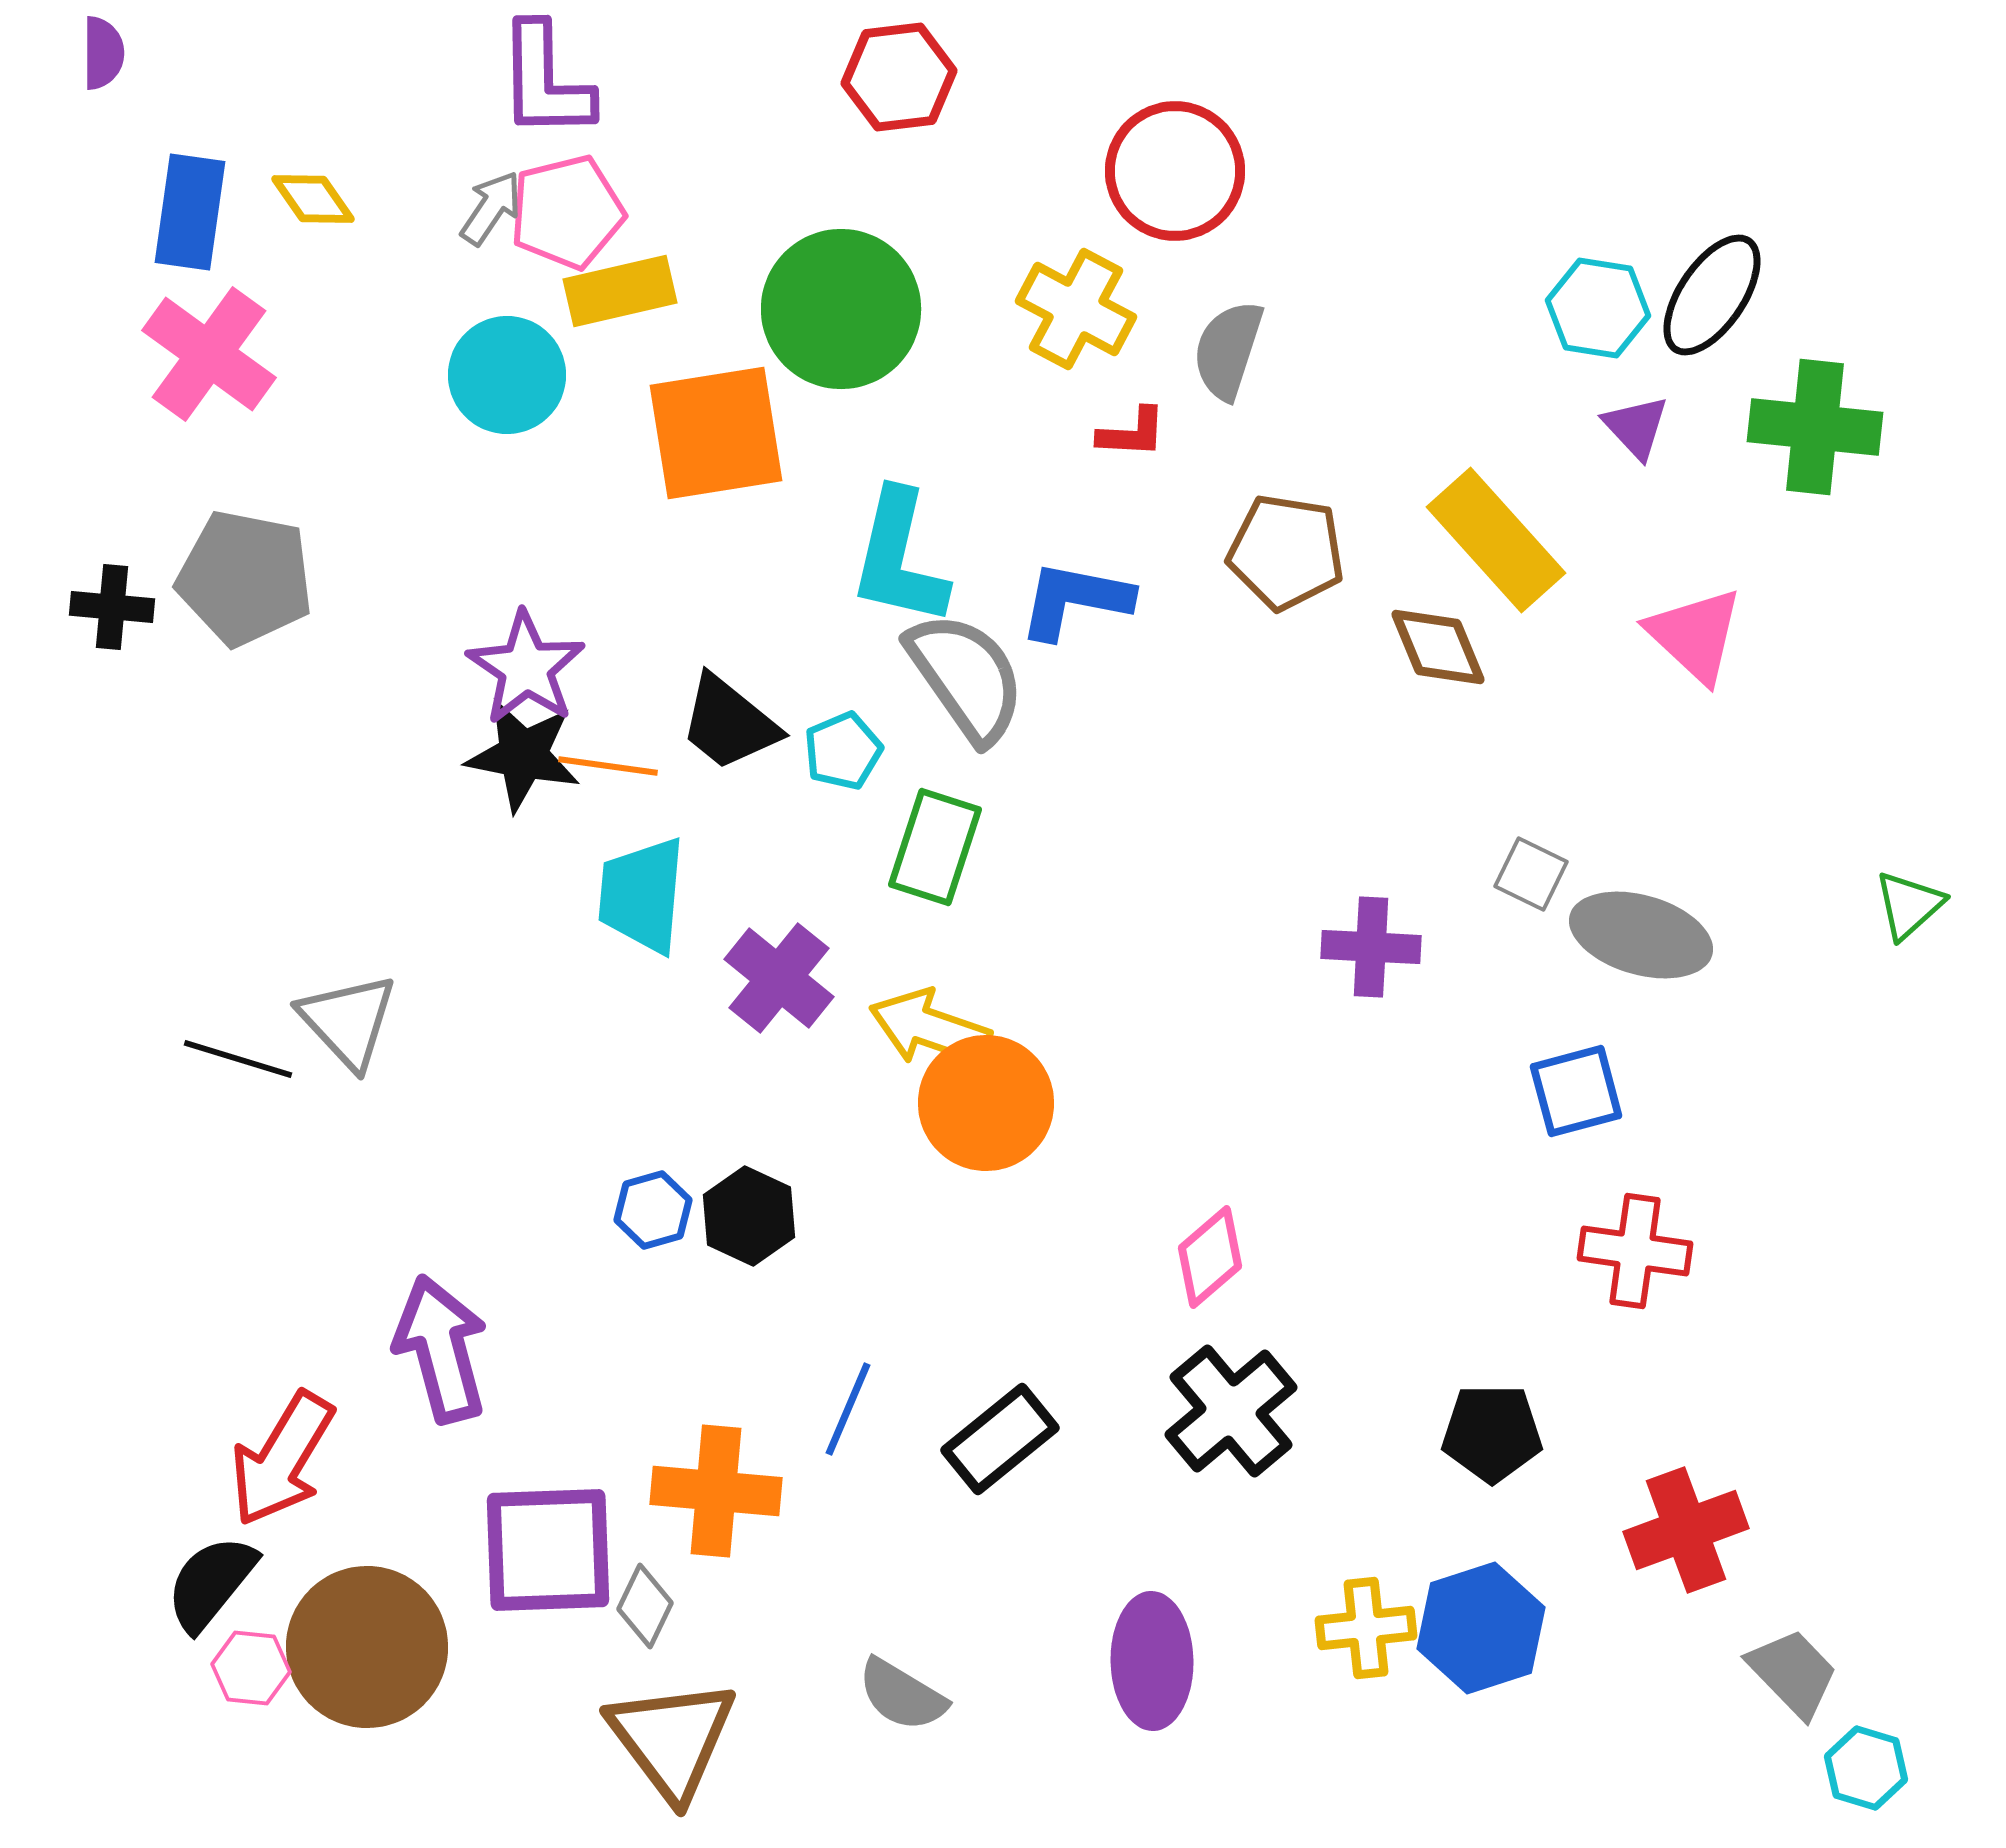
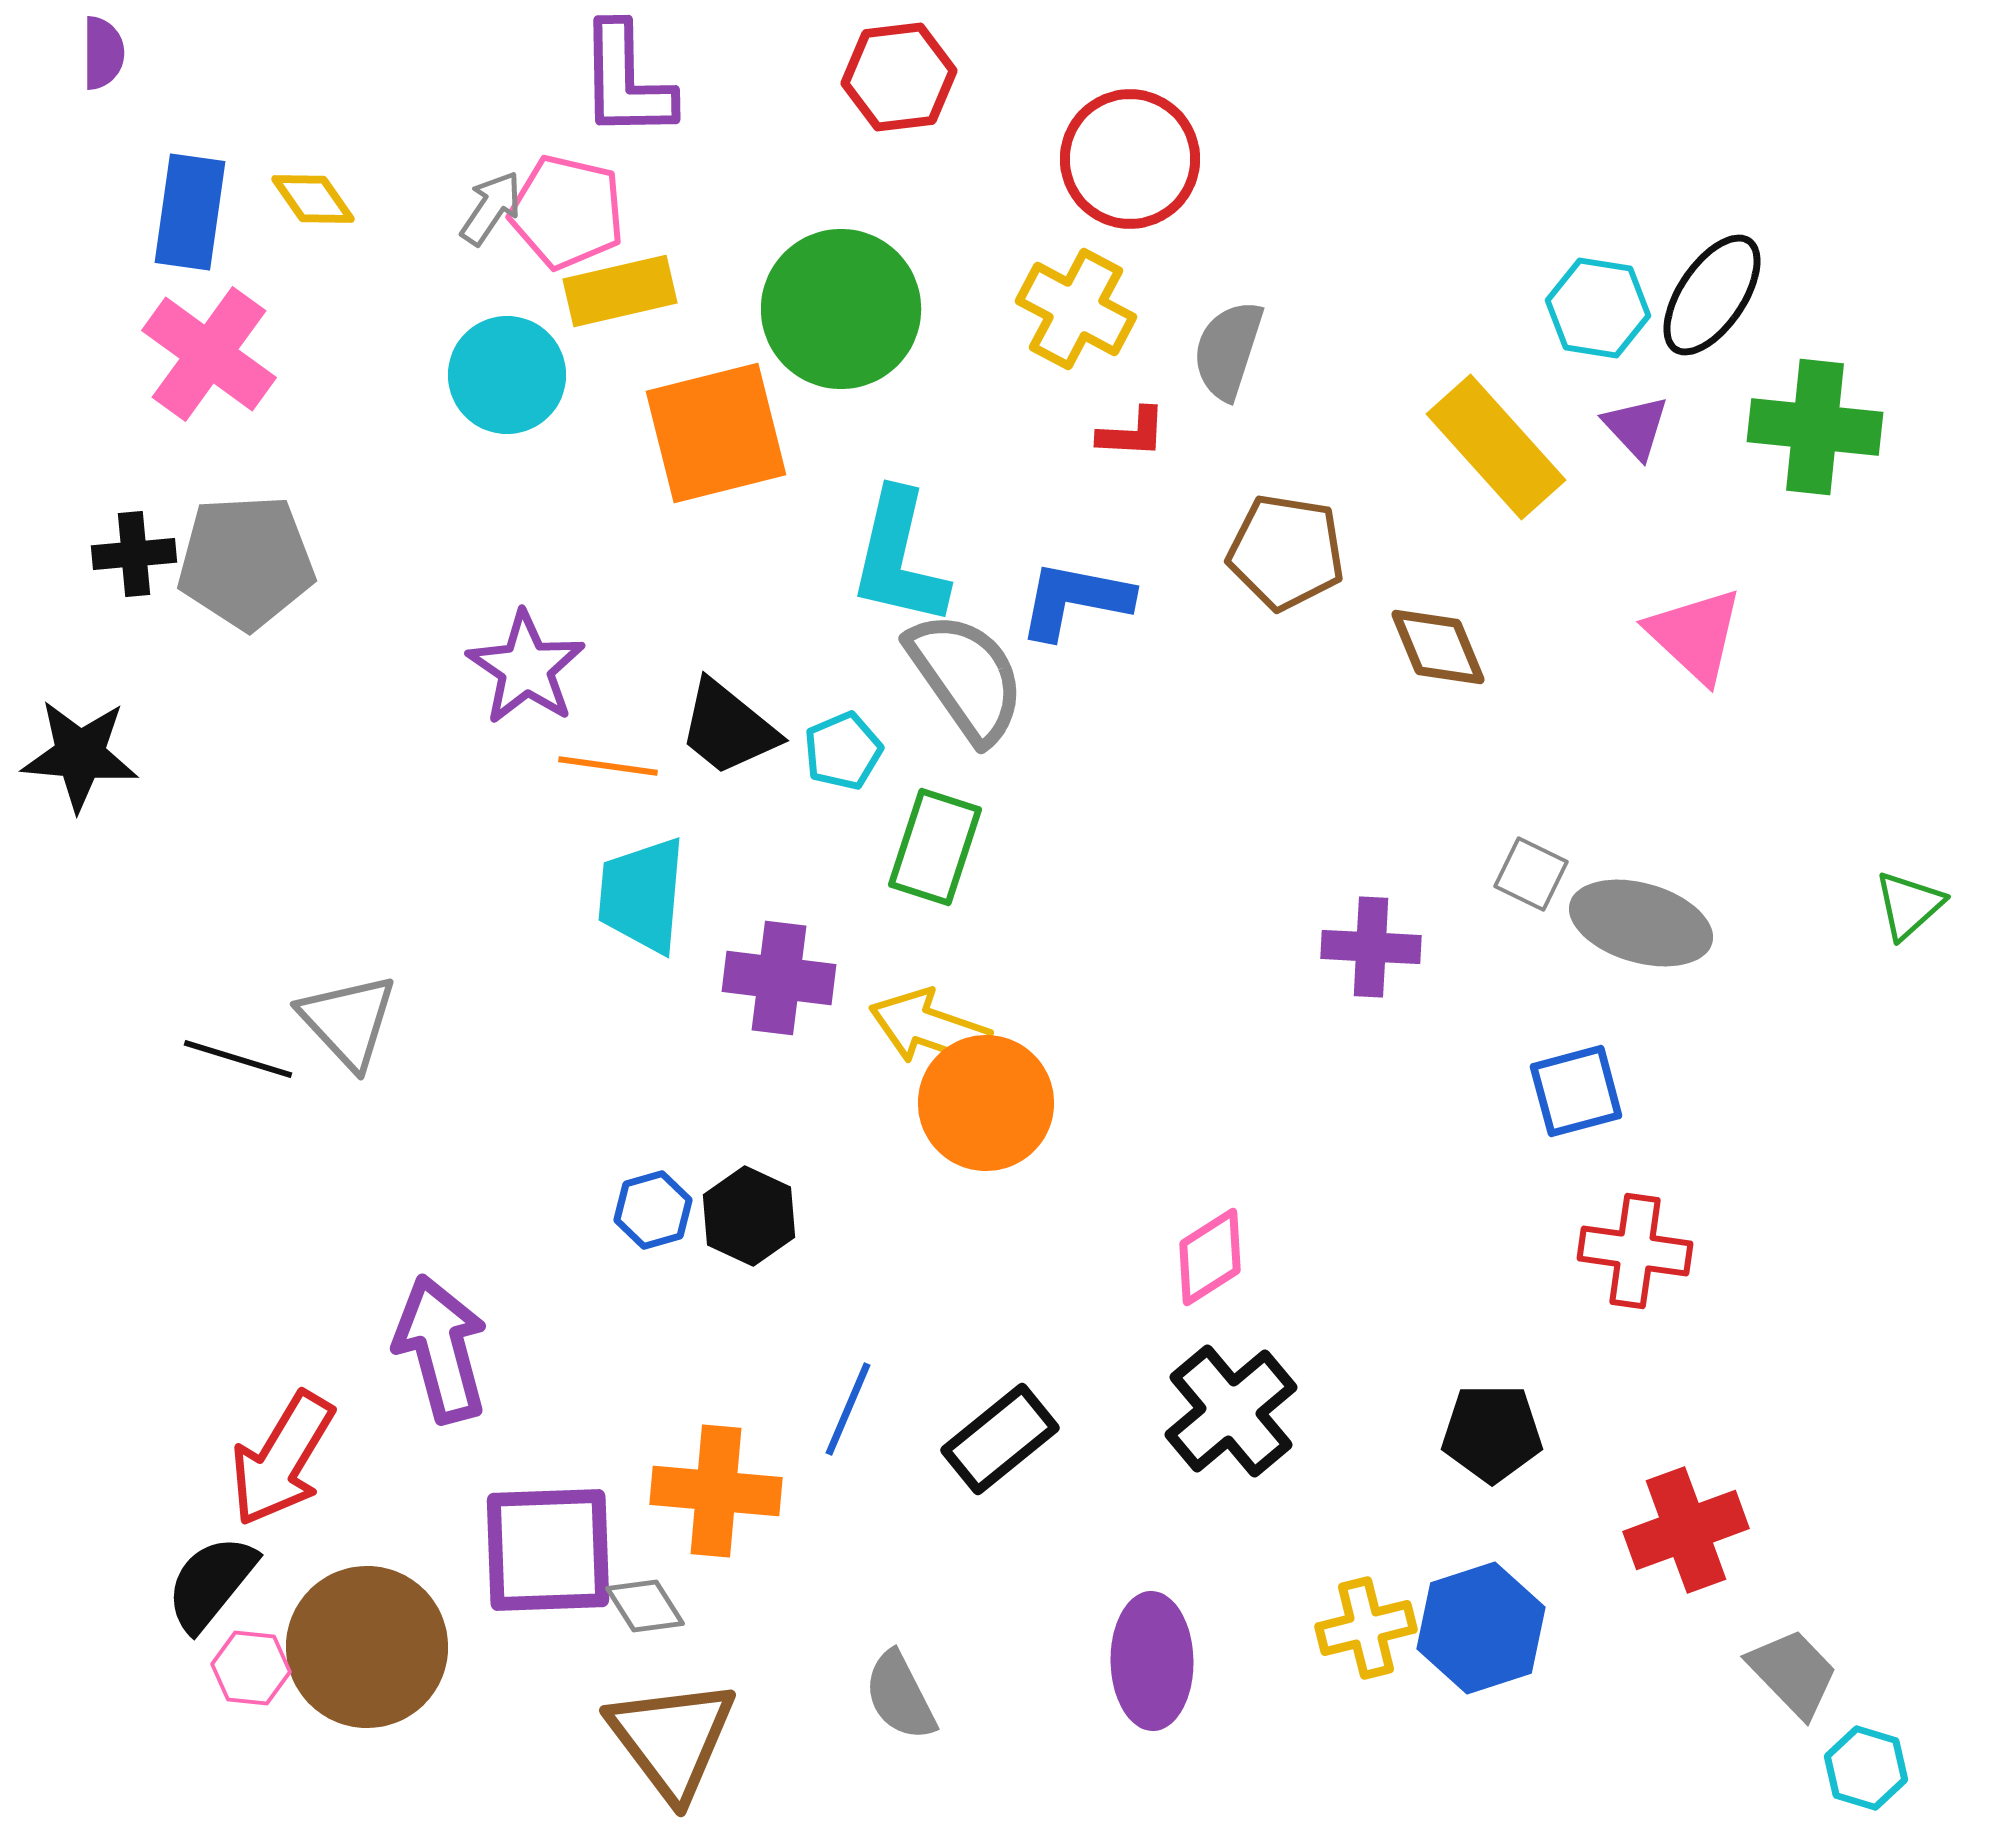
purple L-shape at (545, 81): moved 81 px right
red circle at (1175, 171): moved 45 px left, 12 px up
pink pentagon at (567, 212): rotated 27 degrees clockwise
orange square at (716, 433): rotated 5 degrees counterclockwise
yellow rectangle at (1496, 540): moved 93 px up
gray pentagon at (245, 578): moved 1 px right, 16 px up; rotated 14 degrees counterclockwise
black cross at (112, 607): moved 22 px right, 53 px up; rotated 10 degrees counterclockwise
black trapezoid at (729, 723): moved 1 px left, 5 px down
black star at (523, 755): moved 443 px left; rotated 6 degrees counterclockwise
gray ellipse at (1641, 935): moved 12 px up
purple cross at (779, 978): rotated 32 degrees counterclockwise
pink diamond at (1210, 1257): rotated 8 degrees clockwise
gray diamond at (645, 1606): rotated 58 degrees counterclockwise
yellow cross at (1366, 1628): rotated 8 degrees counterclockwise
gray semicircle at (902, 1695): moved 2 px left, 1 px down; rotated 32 degrees clockwise
